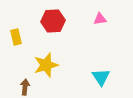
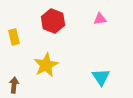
red hexagon: rotated 25 degrees clockwise
yellow rectangle: moved 2 px left
yellow star: rotated 10 degrees counterclockwise
brown arrow: moved 11 px left, 2 px up
